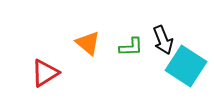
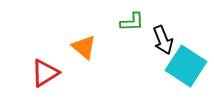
orange triangle: moved 4 px left, 4 px down
green L-shape: moved 1 px right, 25 px up
